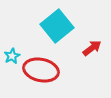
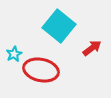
cyan square: moved 2 px right; rotated 12 degrees counterclockwise
cyan star: moved 2 px right, 2 px up
